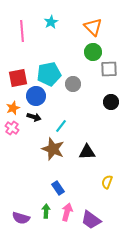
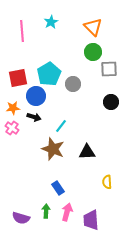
cyan pentagon: rotated 20 degrees counterclockwise
orange star: rotated 16 degrees clockwise
yellow semicircle: rotated 24 degrees counterclockwise
purple trapezoid: rotated 50 degrees clockwise
